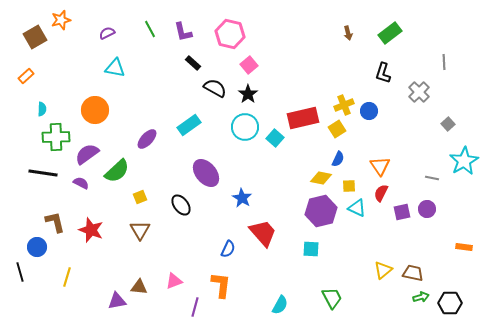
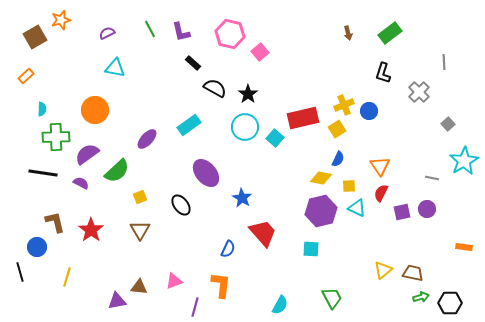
purple L-shape at (183, 32): moved 2 px left
pink square at (249, 65): moved 11 px right, 13 px up
red star at (91, 230): rotated 15 degrees clockwise
